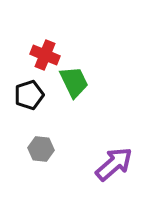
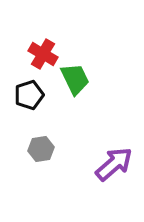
red cross: moved 2 px left, 1 px up; rotated 8 degrees clockwise
green trapezoid: moved 1 px right, 3 px up
gray hexagon: rotated 15 degrees counterclockwise
